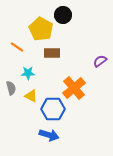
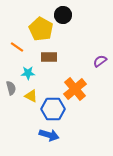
brown rectangle: moved 3 px left, 4 px down
orange cross: moved 1 px right, 1 px down
